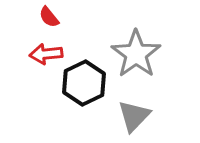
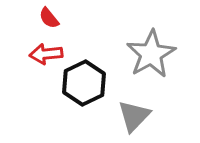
red semicircle: moved 1 px down
gray star: moved 15 px right; rotated 6 degrees clockwise
